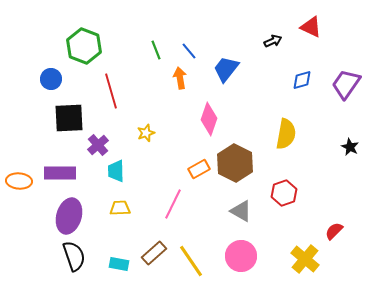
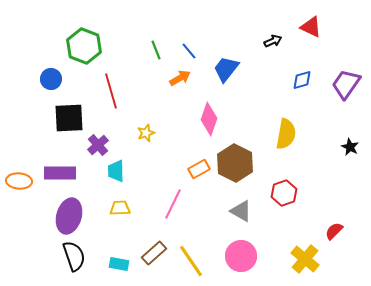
orange arrow: rotated 70 degrees clockwise
